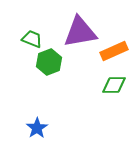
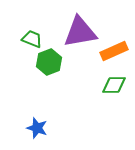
blue star: rotated 20 degrees counterclockwise
